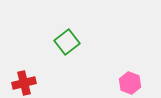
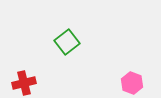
pink hexagon: moved 2 px right
